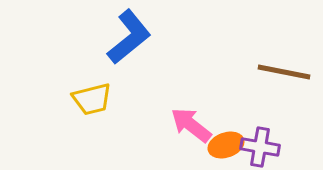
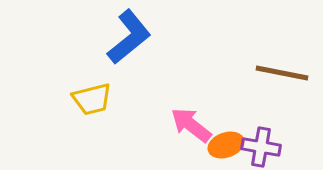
brown line: moved 2 px left, 1 px down
purple cross: moved 1 px right
